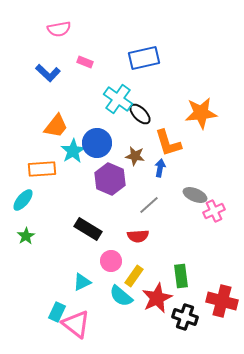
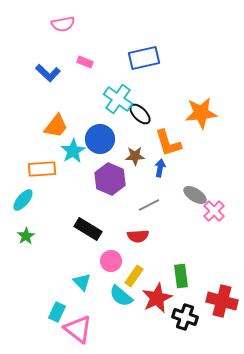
pink semicircle: moved 4 px right, 5 px up
blue circle: moved 3 px right, 4 px up
brown star: rotated 12 degrees counterclockwise
gray ellipse: rotated 10 degrees clockwise
gray line: rotated 15 degrees clockwise
pink cross: rotated 20 degrees counterclockwise
cyan triangle: rotated 48 degrees counterclockwise
pink triangle: moved 2 px right, 5 px down
